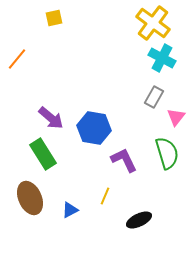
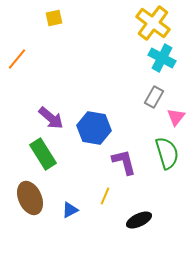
purple L-shape: moved 2 px down; rotated 12 degrees clockwise
